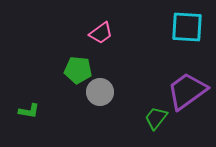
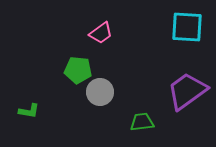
green trapezoid: moved 14 px left, 4 px down; rotated 45 degrees clockwise
